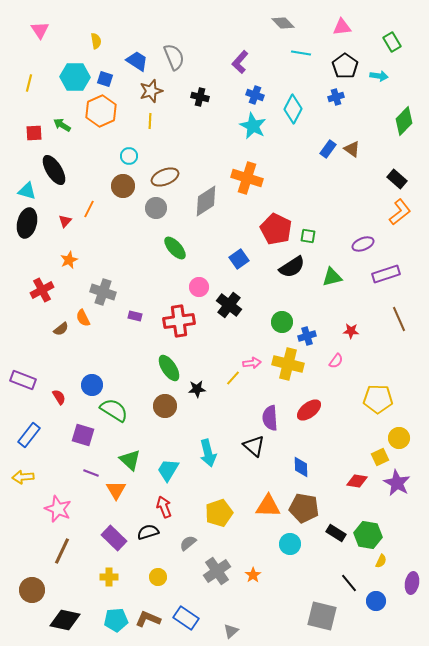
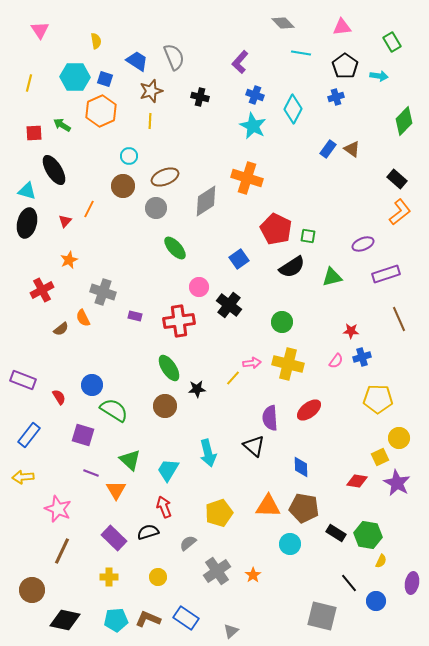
blue cross at (307, 336): moved 55 px right, 21 px down
